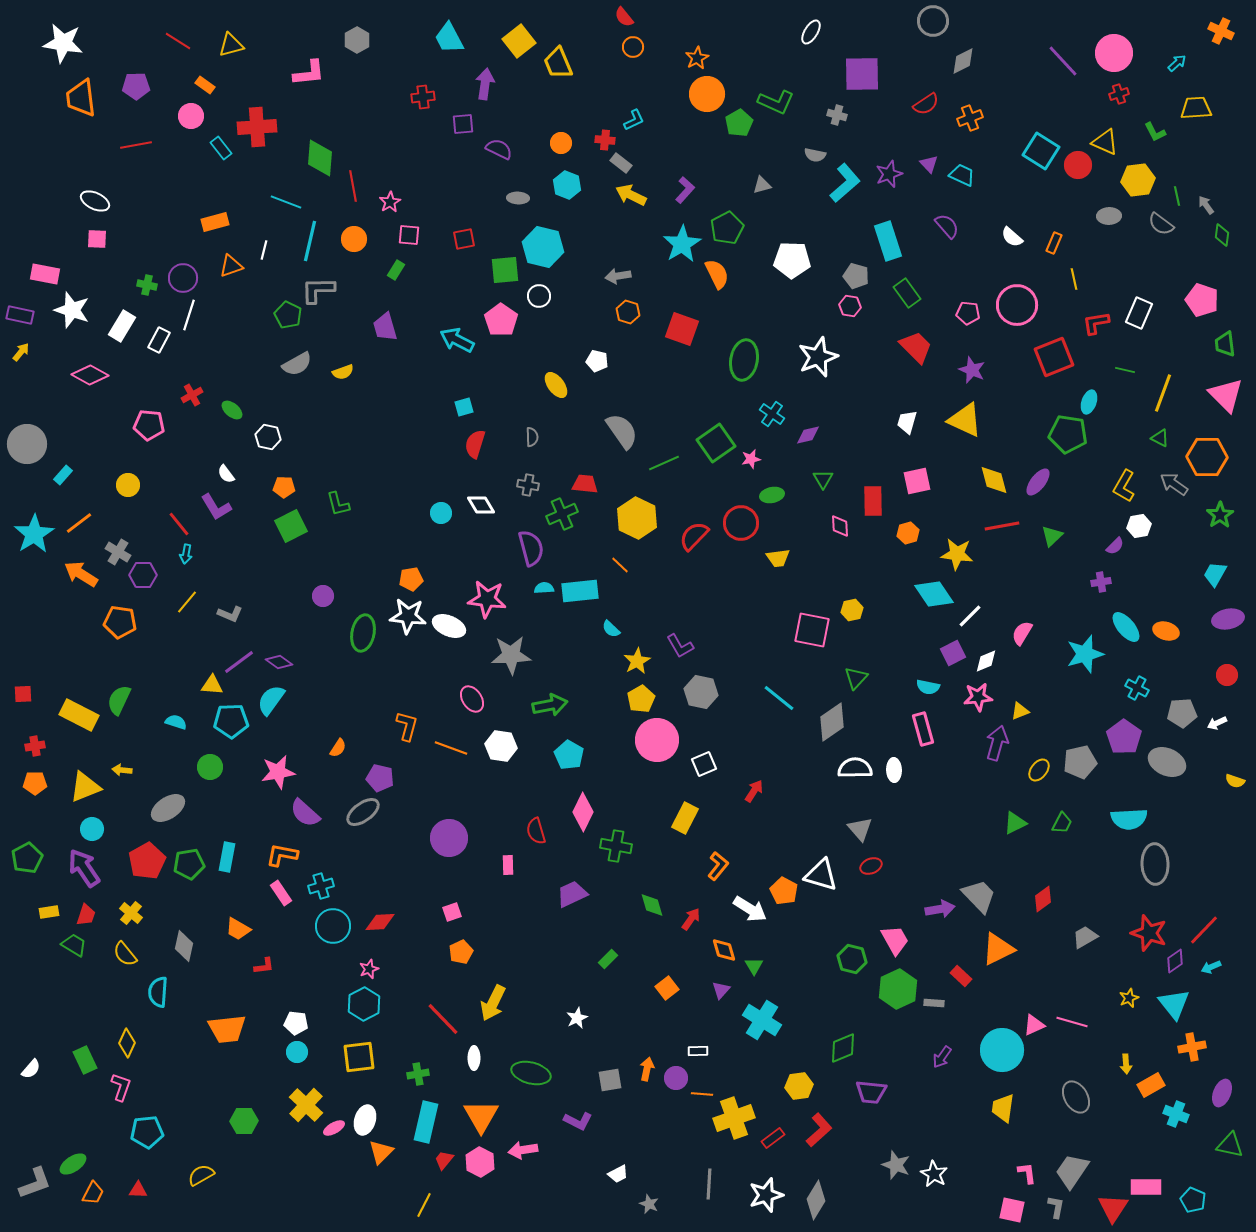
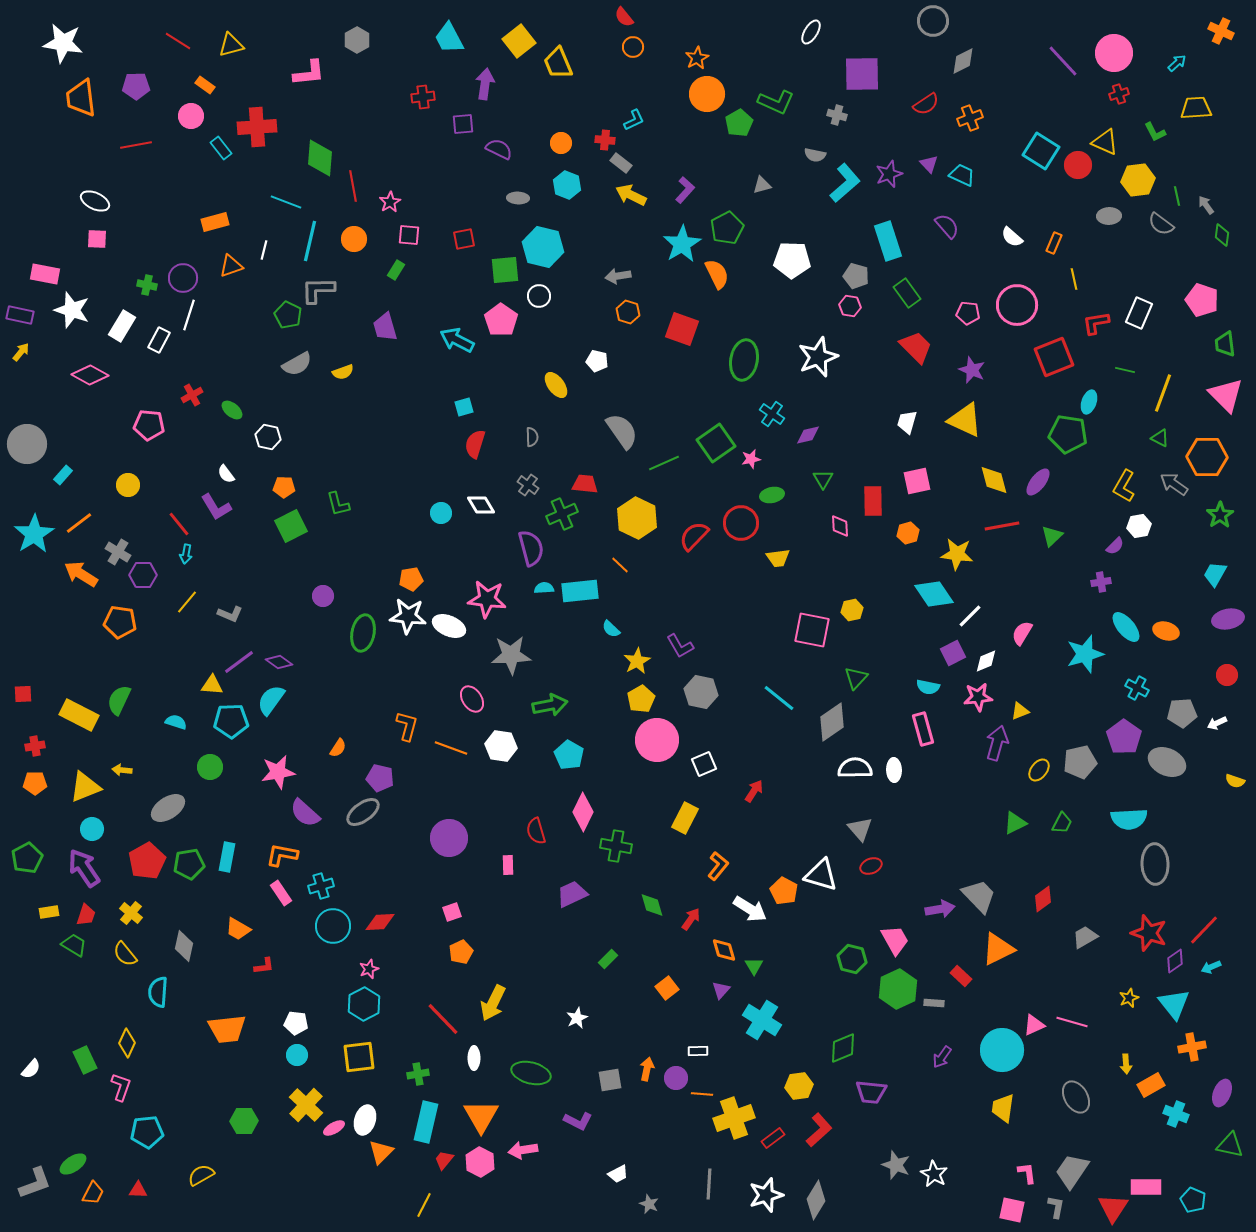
gray cross at (528, 485): rotated 25 degrees clockwise
cyan circle at (297, 1052): moved 3 px down
